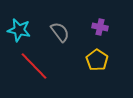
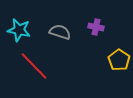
purple cross: moved 4 px left
gray semicircle: rotated 35 degrees counterclockwise
yellow pentagon: moved 22 px right
